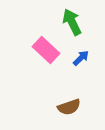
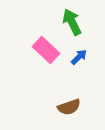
blue arrow: moved 2 px left, 1 px up
